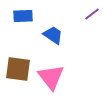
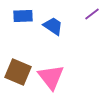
blue trapezoid: moved 9 px up
brown square: moved 3 px down; rotated 16 degrees clockwise
